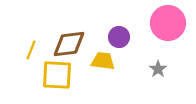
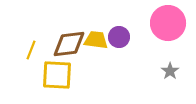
yellow trapezoid: moved 7 px left, 21 px up
gray star: moved 12 px right, 2 px down
